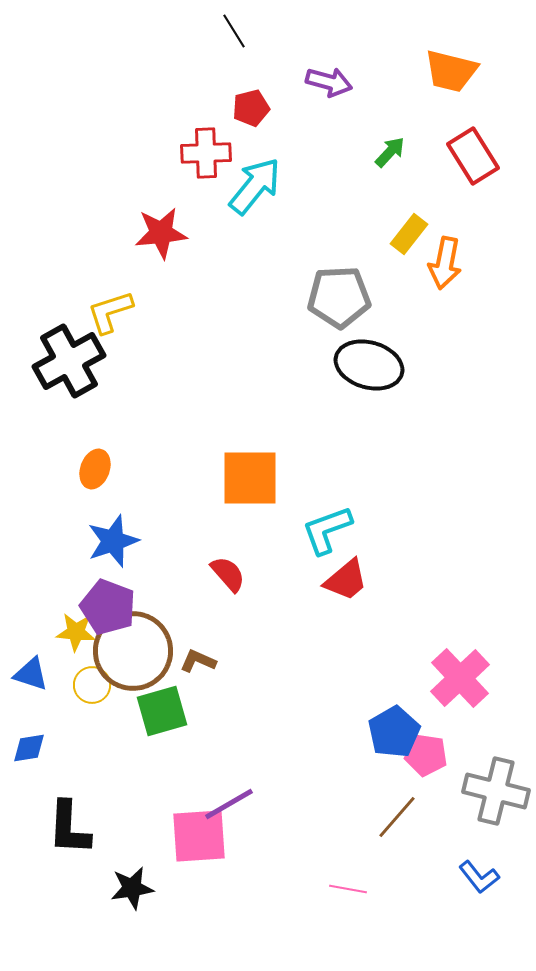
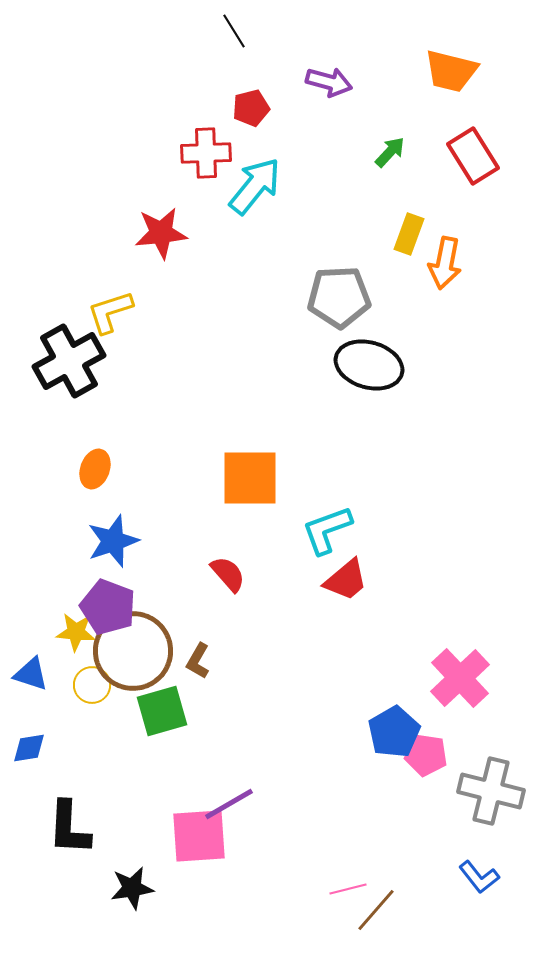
yellow rectangle: rotated 18 degrees counterclockwise
brown L-shape: rotated 84 degrees counterclockwise
gray cross: moved 5 px left
brown line: moved 21 px left, 93 px down
pink line: rotated 24 degrees counterclockwise
